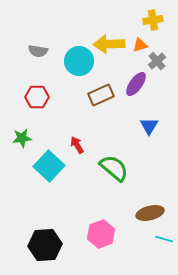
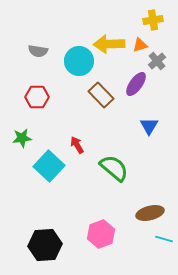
brown rectangle: rotated 70 degrees clockwise
